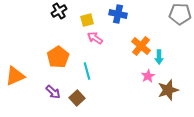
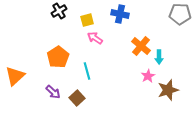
blue cross: moved 2 px right
orange triangle: rotated 20 degrees counterclockwise
